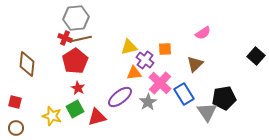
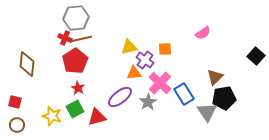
brown triangle: moved 20 px right, 13 px down
brown circle: moved 1 px right, 3 px up
